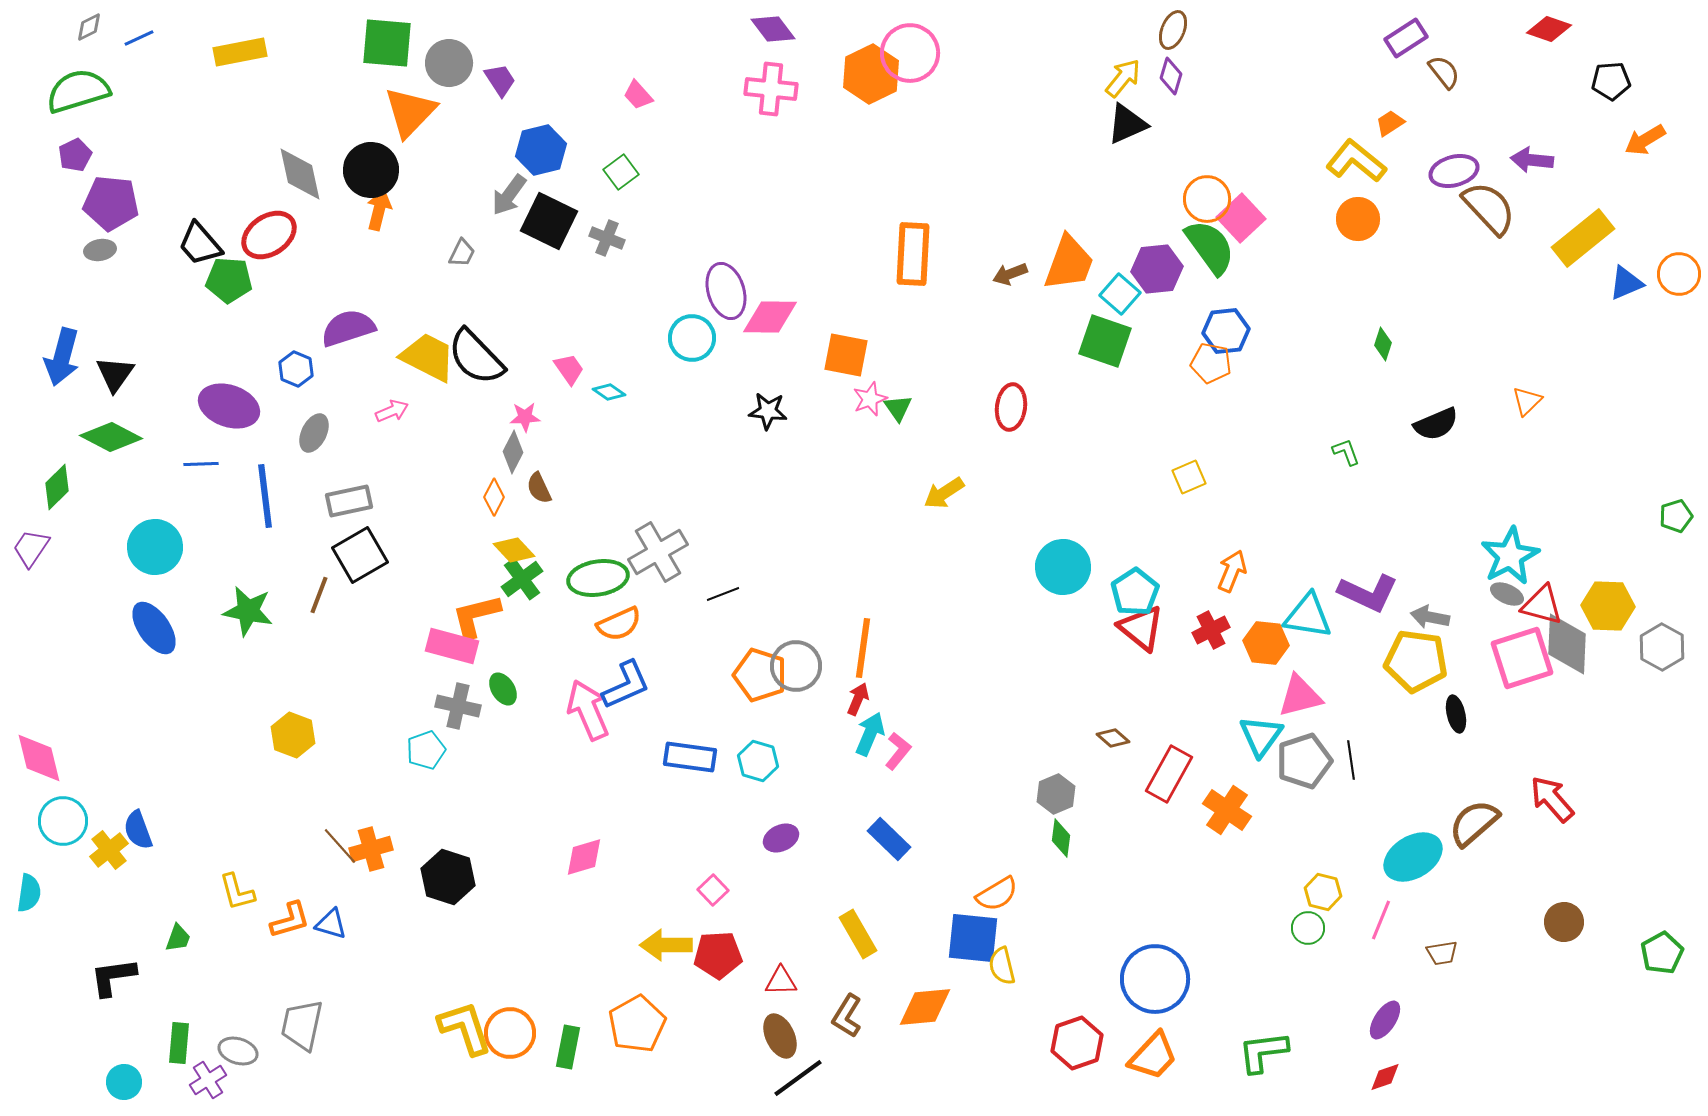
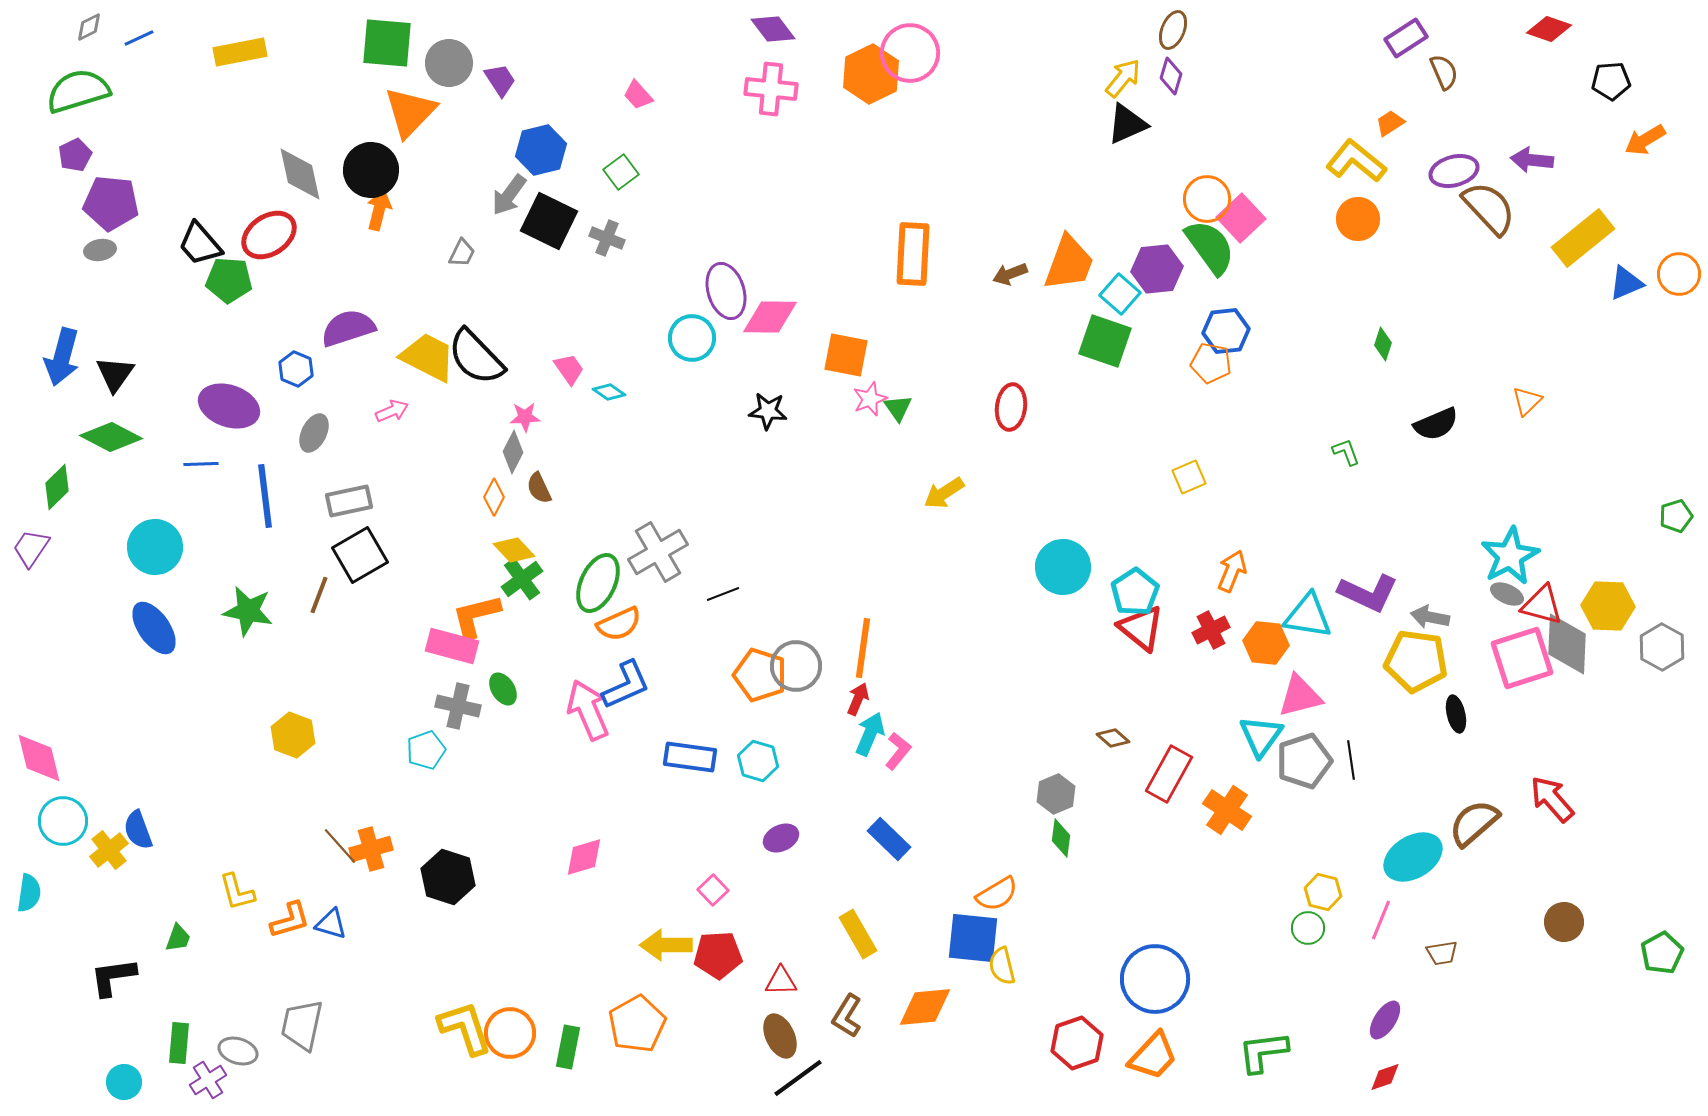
brown semicircle at (1444, 72): rotated 15 degrees clockwise
green ellipse at (598, 578): moved 5 px down; rotated 56 degrees counterclockwise
